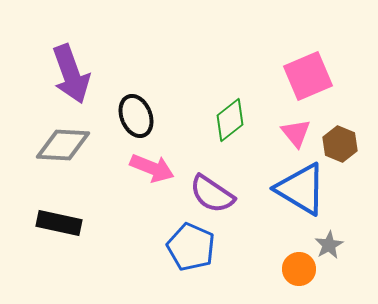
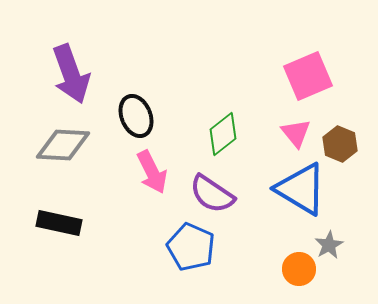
green diamond: moved 7 px left, 14 px down
pink arrow: moved 4 px down; rotated 42 degrees clockwise
